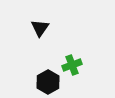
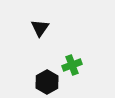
black hexagon: moved 1 px left
